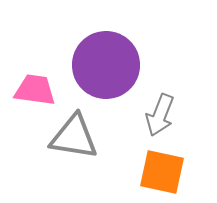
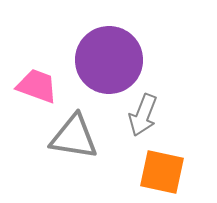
purple circle: moved 3 px right, 5 px up
pink trapezoid: moved 2 px right, 4 px up; rotated 12 degrees clockwise
gray arrow: moved 17 px left
